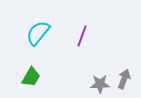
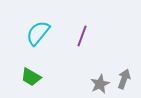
green trapezoid: rotated 90 degrees clockwise
gray star: rotated 24 degrees counterclockwise
